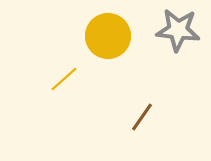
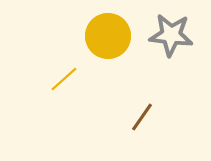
gray star: moved 7 px left, 5 px down
